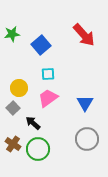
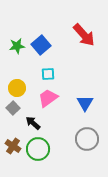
green star: moved 5 px right, 12 px down
yellow circle: moved 2 px left
brown cross: moved 2 px down
